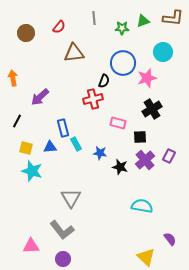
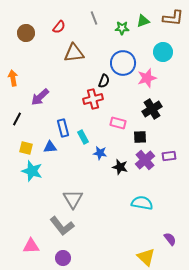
gray line: rotated 16 degrees counterclockwise
black line: moved 2 px up
cyan rectangle: moved 7 px right, 7 px up
purple rectangle: rotated 56 degrees clockwise
gray triangle: moved 2 px right, 1 px down
cyan semicircle: moved 3 px up
gray L-shape: moved 4 px up
purple circle: moved 1 px up
